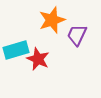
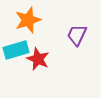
orange star: moved 24 px left
